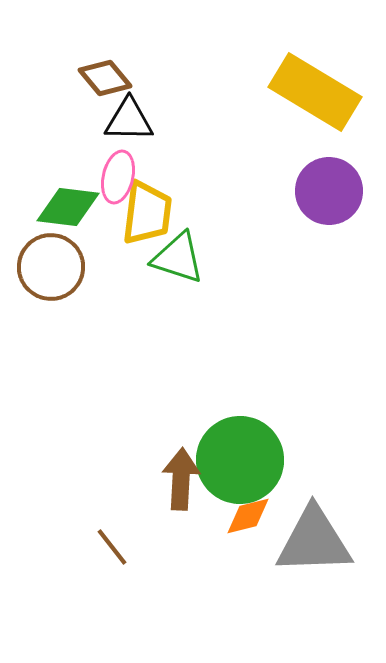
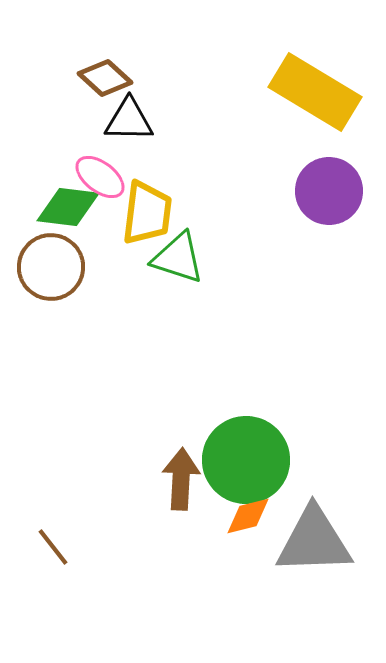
brown diamond: rotated 8 degrees counterclockwise
pink ellipse: moved 18 px left; rotated 66 degrees counterclockwise
green circle: moved 6 px right
brown line: moved 59 px left
